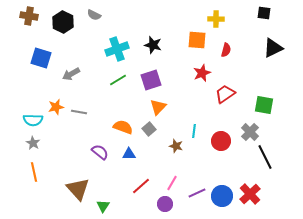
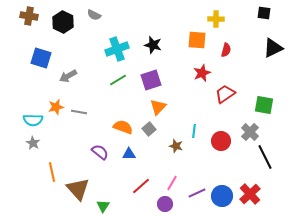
gray arrow: moved 3 px left, 2 px down
orange line: moved 18 px right
